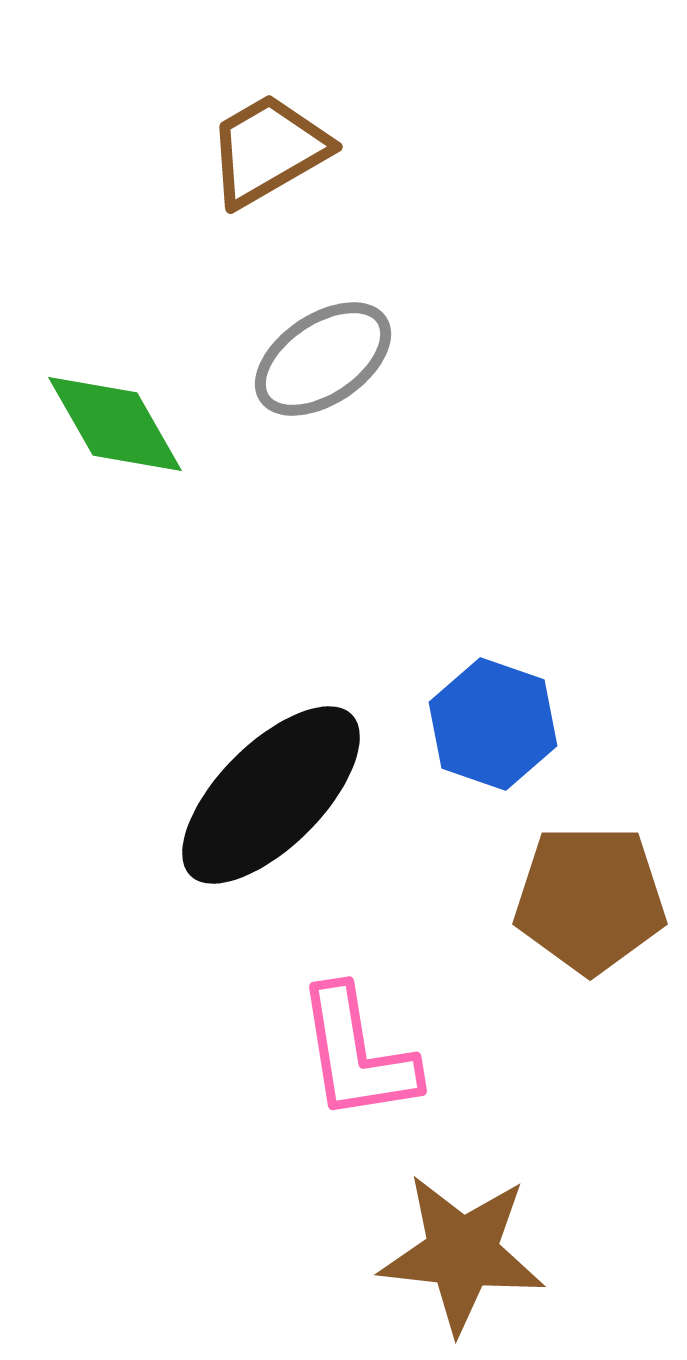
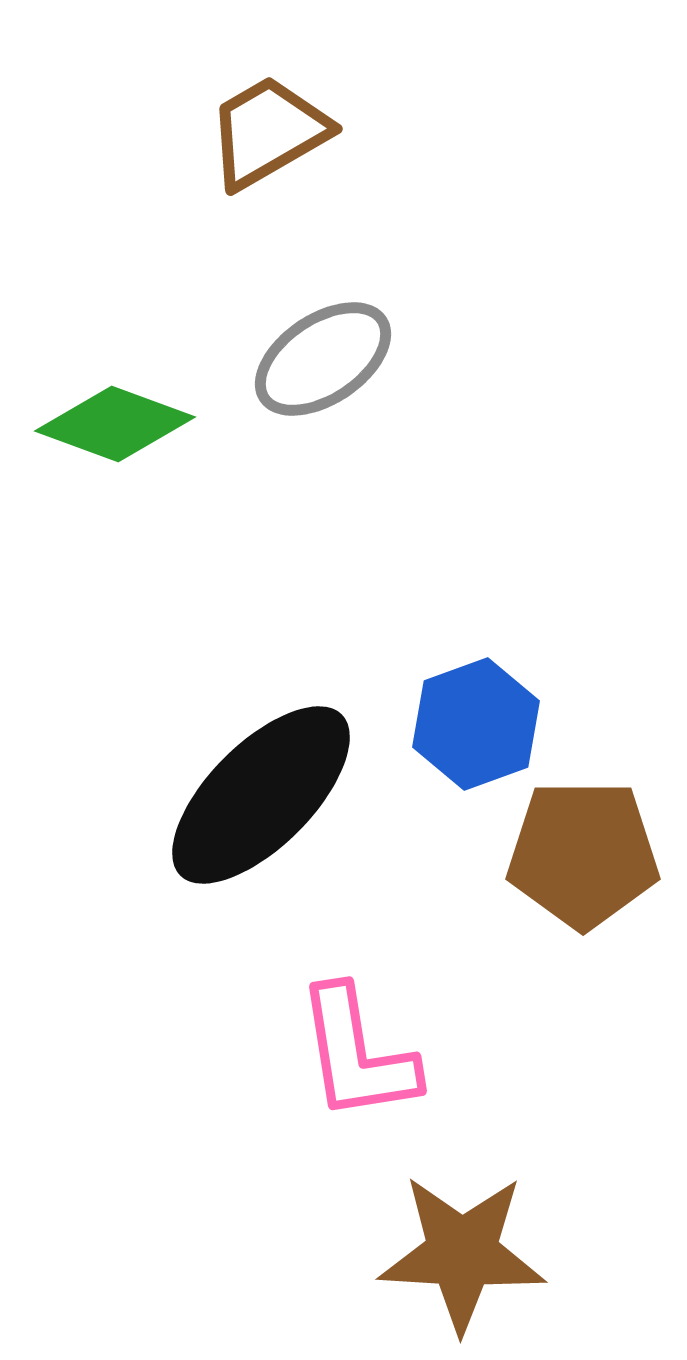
brown trapezoid: moved 18 px up
green diamond: rotated 40 degrees counterclockwise
blue hexagon: moved 17 px left; rotated 21 degrees clockwise
black ellipse: moved 10 px left
brown pentagon: moved 7 px left, 45 px up
brown star: rotated 3 degrees counterclockwise
